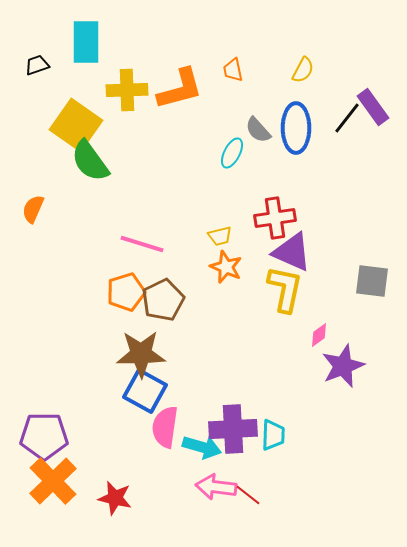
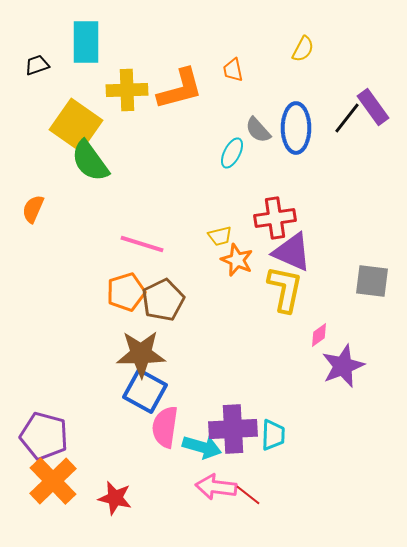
yellow semicircle: moved 21 px up
orange star: moved 11 px right, 7 px up
purple pentagon: rotated 15 degrees clockwise
